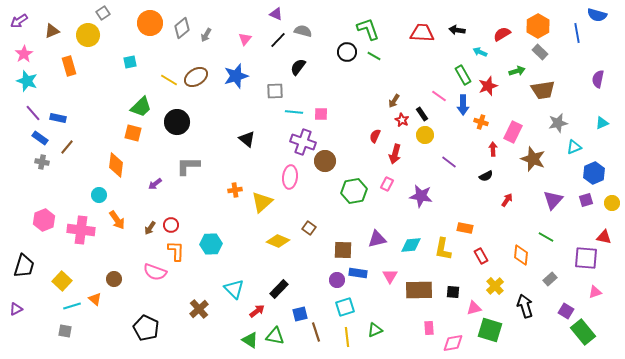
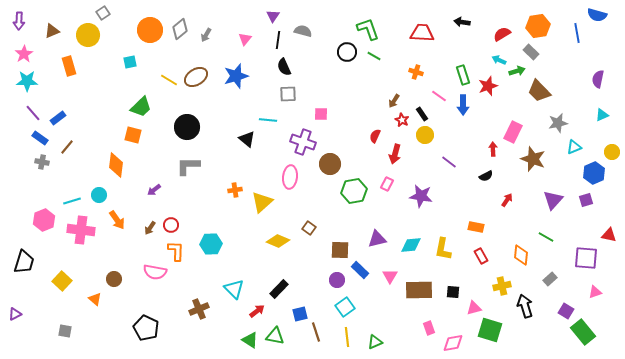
purple triangle at (276, 14): moved 3 px left, 2 px down; rotated 40 degrees clockwise
purple arrow at (19, 21): rotated 54 degrees counterclockwise
orange circle at (150, 23): moved 7 px down
orange hexagon at (538, 26): rotated 20 degrees clockwise
gray diamond at (182, 28): moved 2 px left, 1 px down
black arrow at (457, 30): moved 5 px right, 8 px up
black line at (278, 40): rotated 36 degrees counterclockwise
cyan arrow at (480, 52): moved 19 px right, 8 px down
gray rectangle at (540, 52): moved 9 px left
black semicircle at (298, 67): moved 14 px left; rotated 60 degrees counterclockwise
green rectangle at (463, 75): rotated 12 degrees clockwise
cyan star at (27, 81): rotated 20 degrees counterclockwise
brown trapezoid at (543, 90): moved 4 px left, 1 px down; rotated 55 degrees clockwise
gray square at (275, 91): moved 13 px right, 3 px down
cyan line at (294, 112): moved 26 px left, 8 px down
blue rectangle at (58, 118): rotated 49 degrees counterclockwise
black circle at (177, 122): moved 10 px right, 5 px down
orange cross at (481, 122): moved 65 px left, 50 px up
cyan triangle at (602, 123): moved 8 px up
orange square at (133, 133): moved 2 px down
brown circle at (325, 161): moved 5 px right, 3 px down
purple arrow at (155, 184): moved 1 px left, 6 px down
yellow circle at (612, 203): moved 51 px up
orange rectangle at (465, 228): moved 11 px right, 1 px up
red triangle at (604, 237): moved 5 px right, 2 px up
brown square at (343, 250): moved 3 px left
black trapezoid at (24, 266): moved 4 px up
pink semicircle at (155, 272): rotated 10 degrees counterclockwise
blue rectangle at (358, 273): moved 2 px right, 3 px up; rotated 36 degrees clockwise
yellow cross at (495, 286): moved 7 px right; rotated 30 degrees clockwise
cyan line at (72, 306): moved 105 px up
cyan square at (345, 307): rotated 18 degrees counterclockwise
purple triangle at (16, 309): moved 1 px left, 5 px down
brown cross at (199, 309): rotated 18 degrees clockwise
pink rectangle at (429, 328): rotated 16 degrees counterclockwise
green triangle at (375, 330): moved 12 px down
